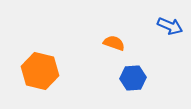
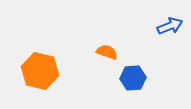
blue arrow: rotated 45 degrees counterclockwise
orange semicircle: moved 7 px left, 9 px down
